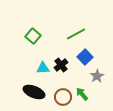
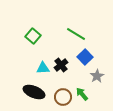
green line: rotated 60 degrees clockwise
